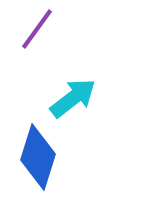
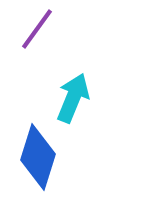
cyan arrow: rotated 30 degrees counterclockwise
